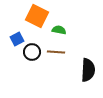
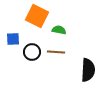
blue square: moved 4 px left; rotated 24 degrees clockwise
